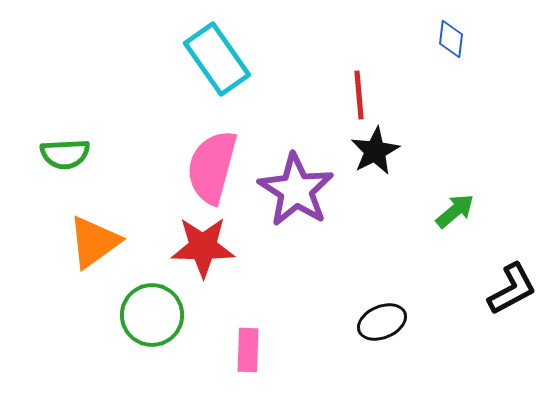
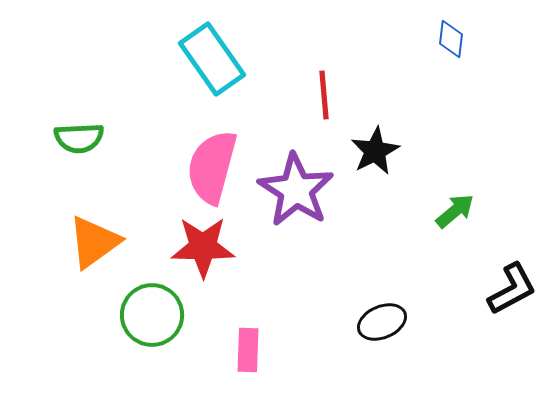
cyan rectangle: moved 5 px left
red line: moved 35 px left
green semicircle: moved 14 px right, 16 px up
